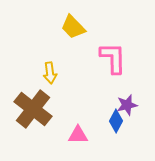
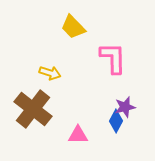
yellow arrow: rotated 65 degrees counterclockwise
purple star: moved 2 px left, 2 px down
